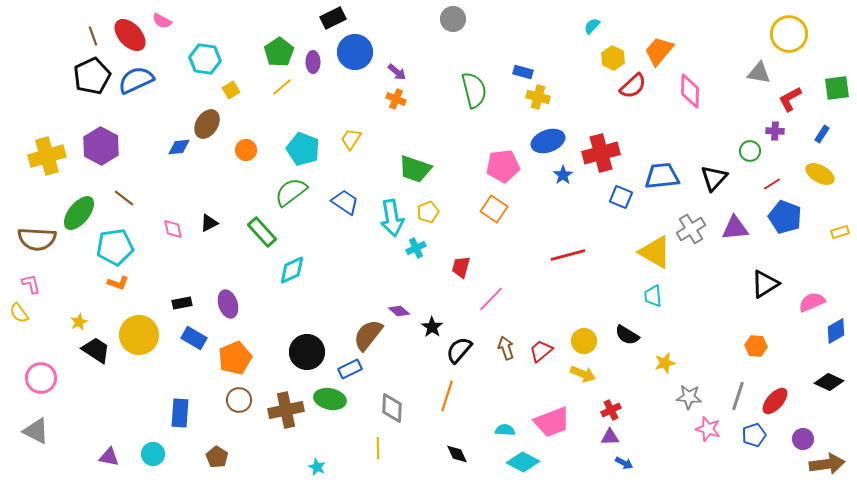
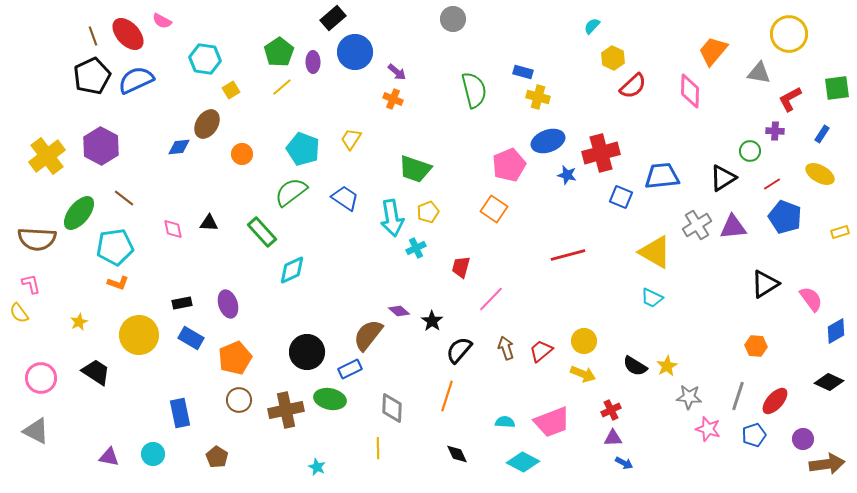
black rectangle at (333, 18): rotated 15 degrees counterclockwise
red ellipse at (130, 35): moved 2 px left, 1 px up
orange trapezoid at (659, 51): moved 54 px right
orange cross at (396, 99): moved 3 px left
orange circle at (246, 150): moved 4 px left, 4 px down
yellow cross at (47, 156): rotated 21 degrees counterclockwise
pink pentagon at (503, 166): moved 6 px right, 1 px up; rotated 16 degrees counterclockwise
blue star at (563, 175): moved 4 px right; rotated 24 degrees counterclockwise
black triangle at (714, 178): moved 9 px right; rotated 16 degrees clockwise
blue trapezoid at (345, 202): moved 4 px up
black triangle at (209, 223): rotated 30 degrees clockwise
purple triangle at (735, 228): moved 2 px left, 1 px up
gray cross at (691, 229): moved 6 px right, 4 px up
cyan trapezoid at (653, 296): moved 1 px left, 2 px down; rotated 60 degrees counterclockwise
pink semicircle at (812, 302): moved 1 px left, 3 px up; rotated 76 degrees clockwise
black star at (432, 327): moved 6 px up
black semicircle at (627, 335): moved 8 px right, 31 px down
blue rectangle at (194, 338): moved 3 px left
black trapezoid at (96, 350): moved 22 px down
yellow star at (665, 363): moved 2 px right, 3 px down; rotated 15 degrees counterclockwise
blue rectangle at (180, 413): rotated 16 degrees counterclockwise
cyan semicircle at (505, 430): moved 8 px up
purple triangle at (610, 437): moved 3 px right, 1 px down
